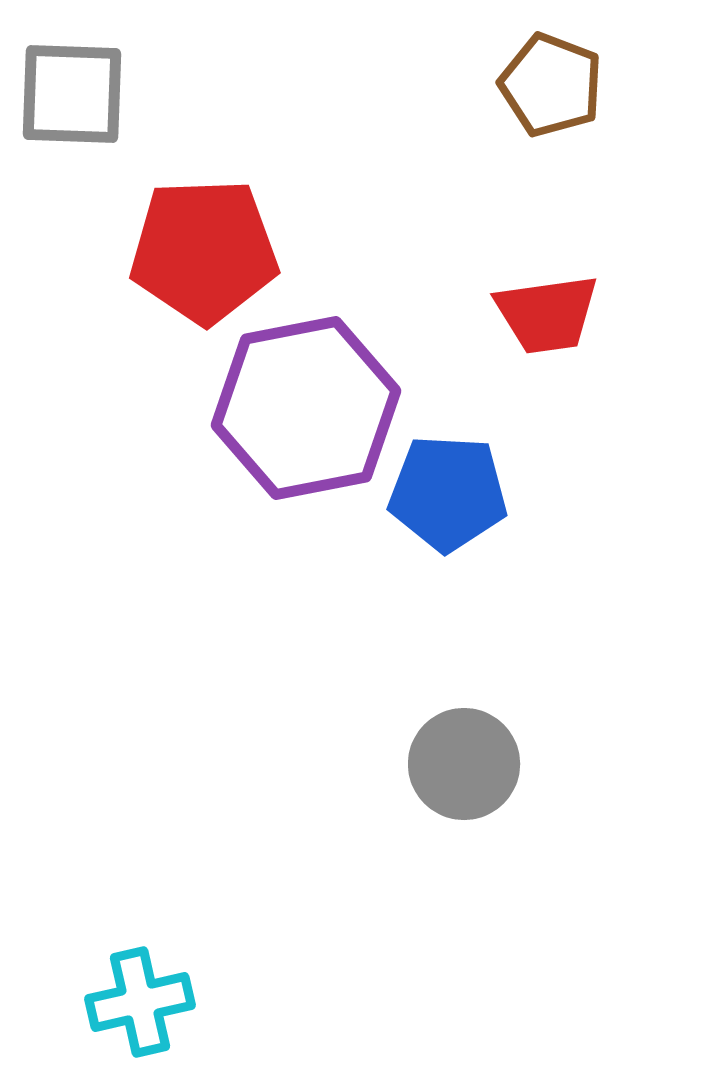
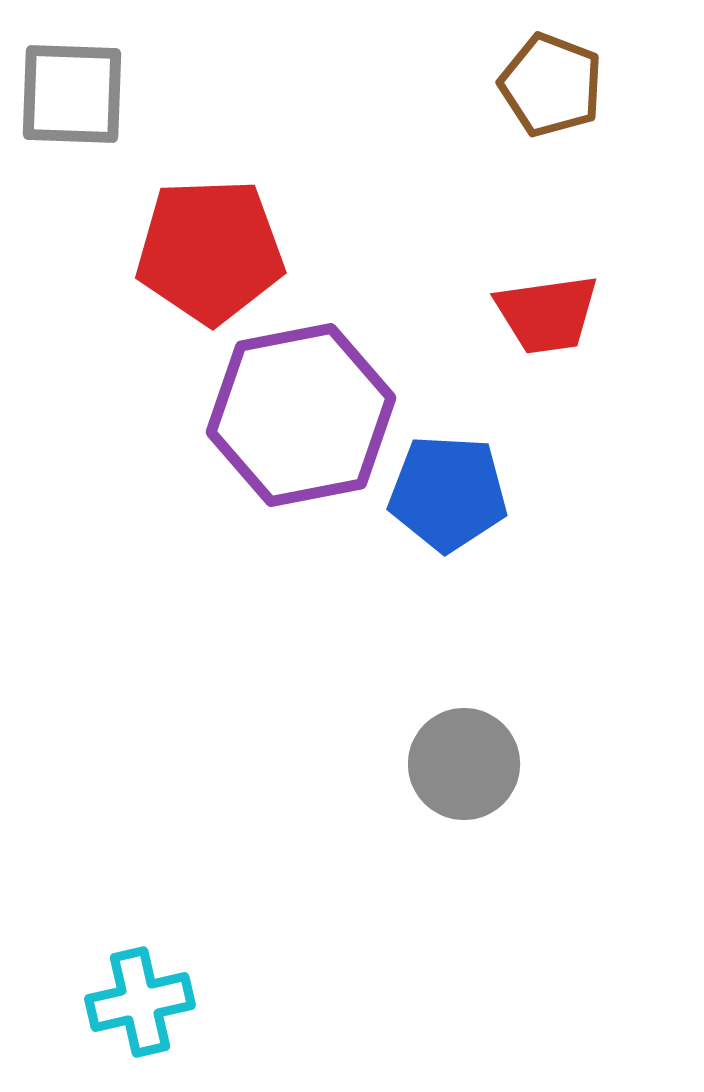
red pentagon: moved 6 px right
purple hexagon: moved 5 px left, 7 px down
